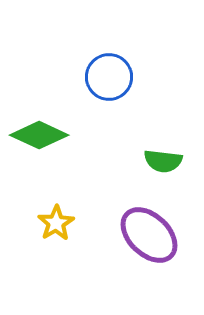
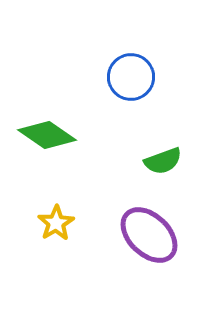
blue circle: moved 22 px right
green diamond: moved 8 px right; rotated 10 degrees clockwise
green semicircle: rotated 27 degrees counterclockwise
